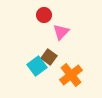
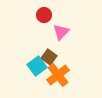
orange cross: moved 13 px left
